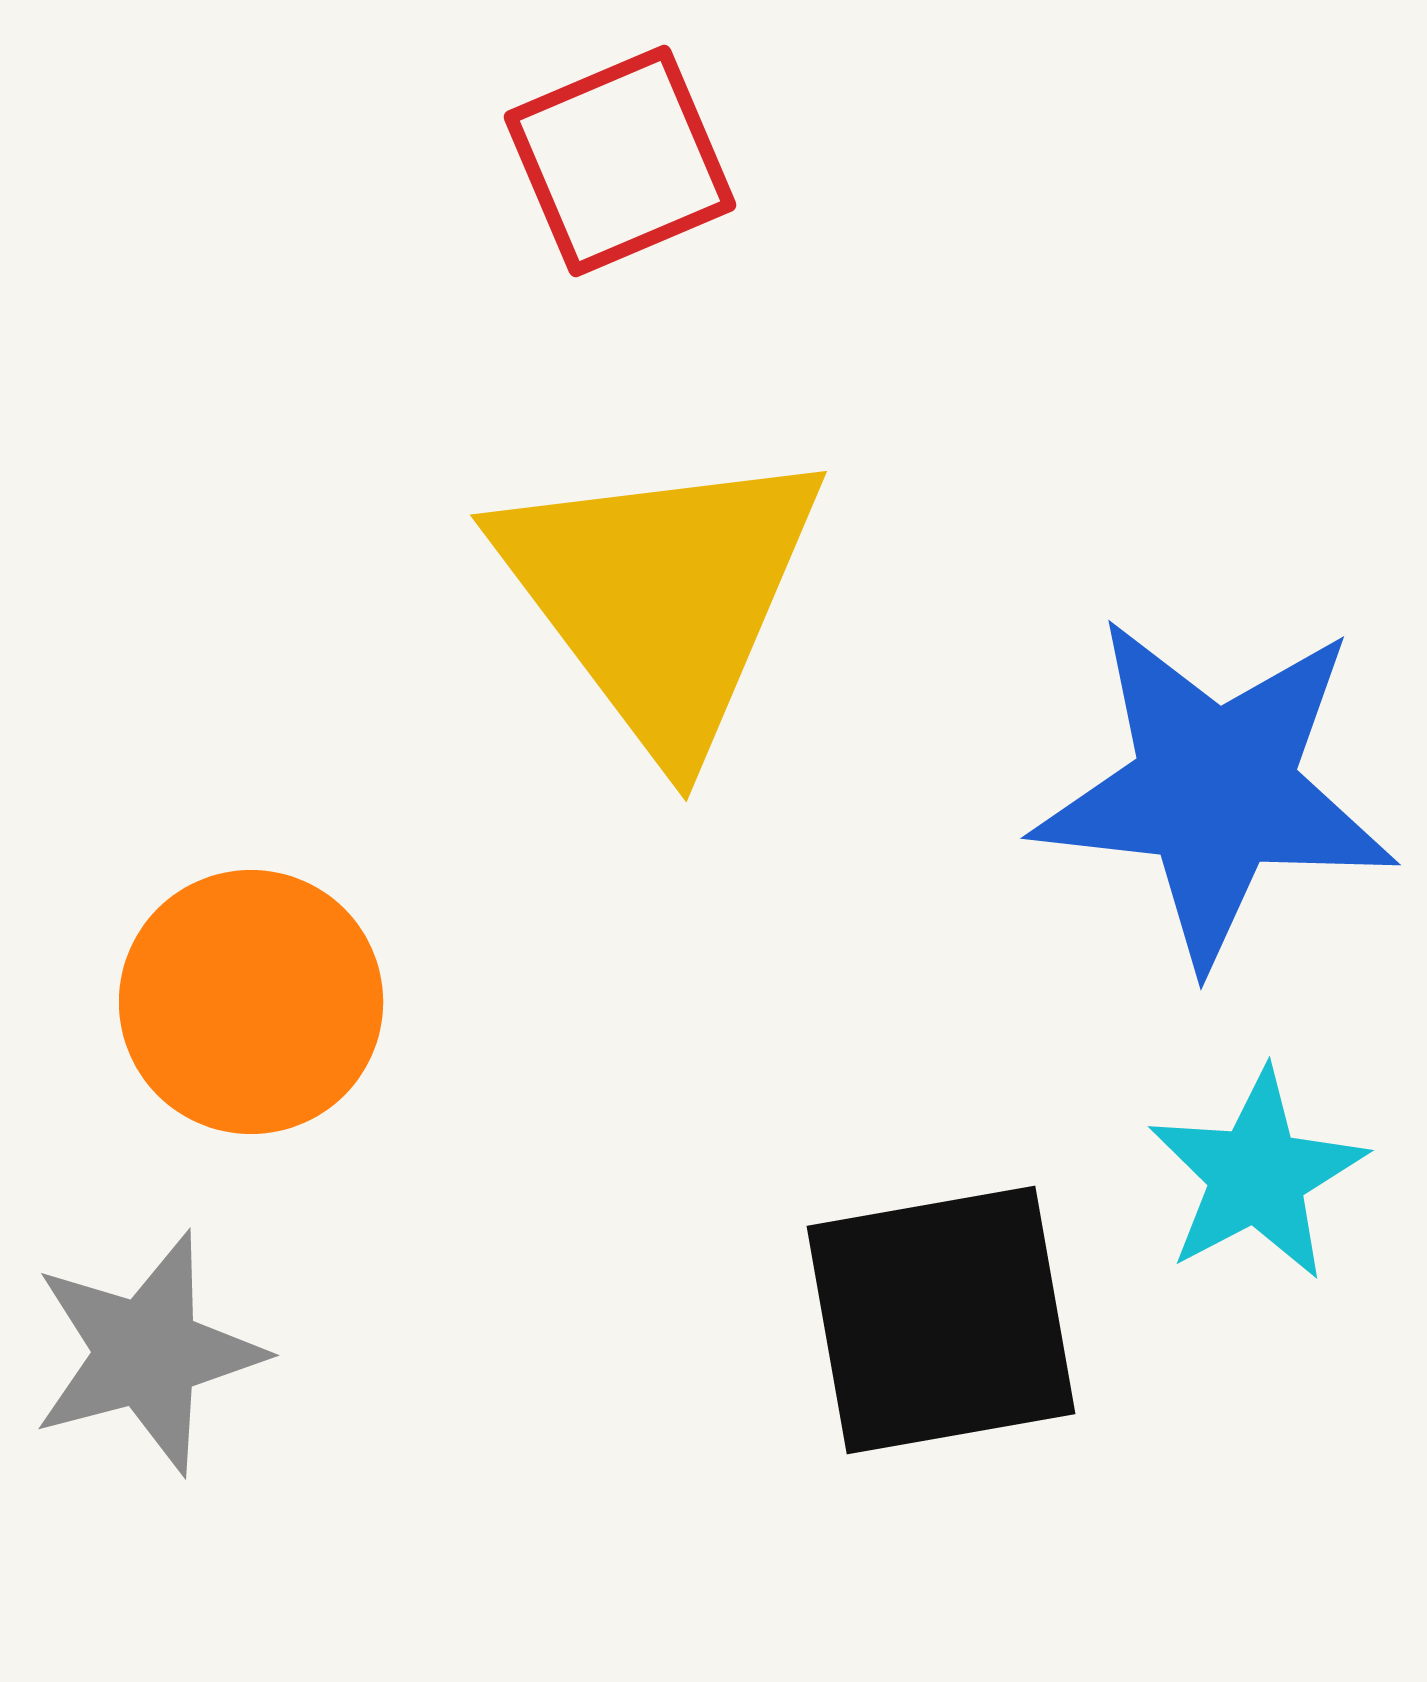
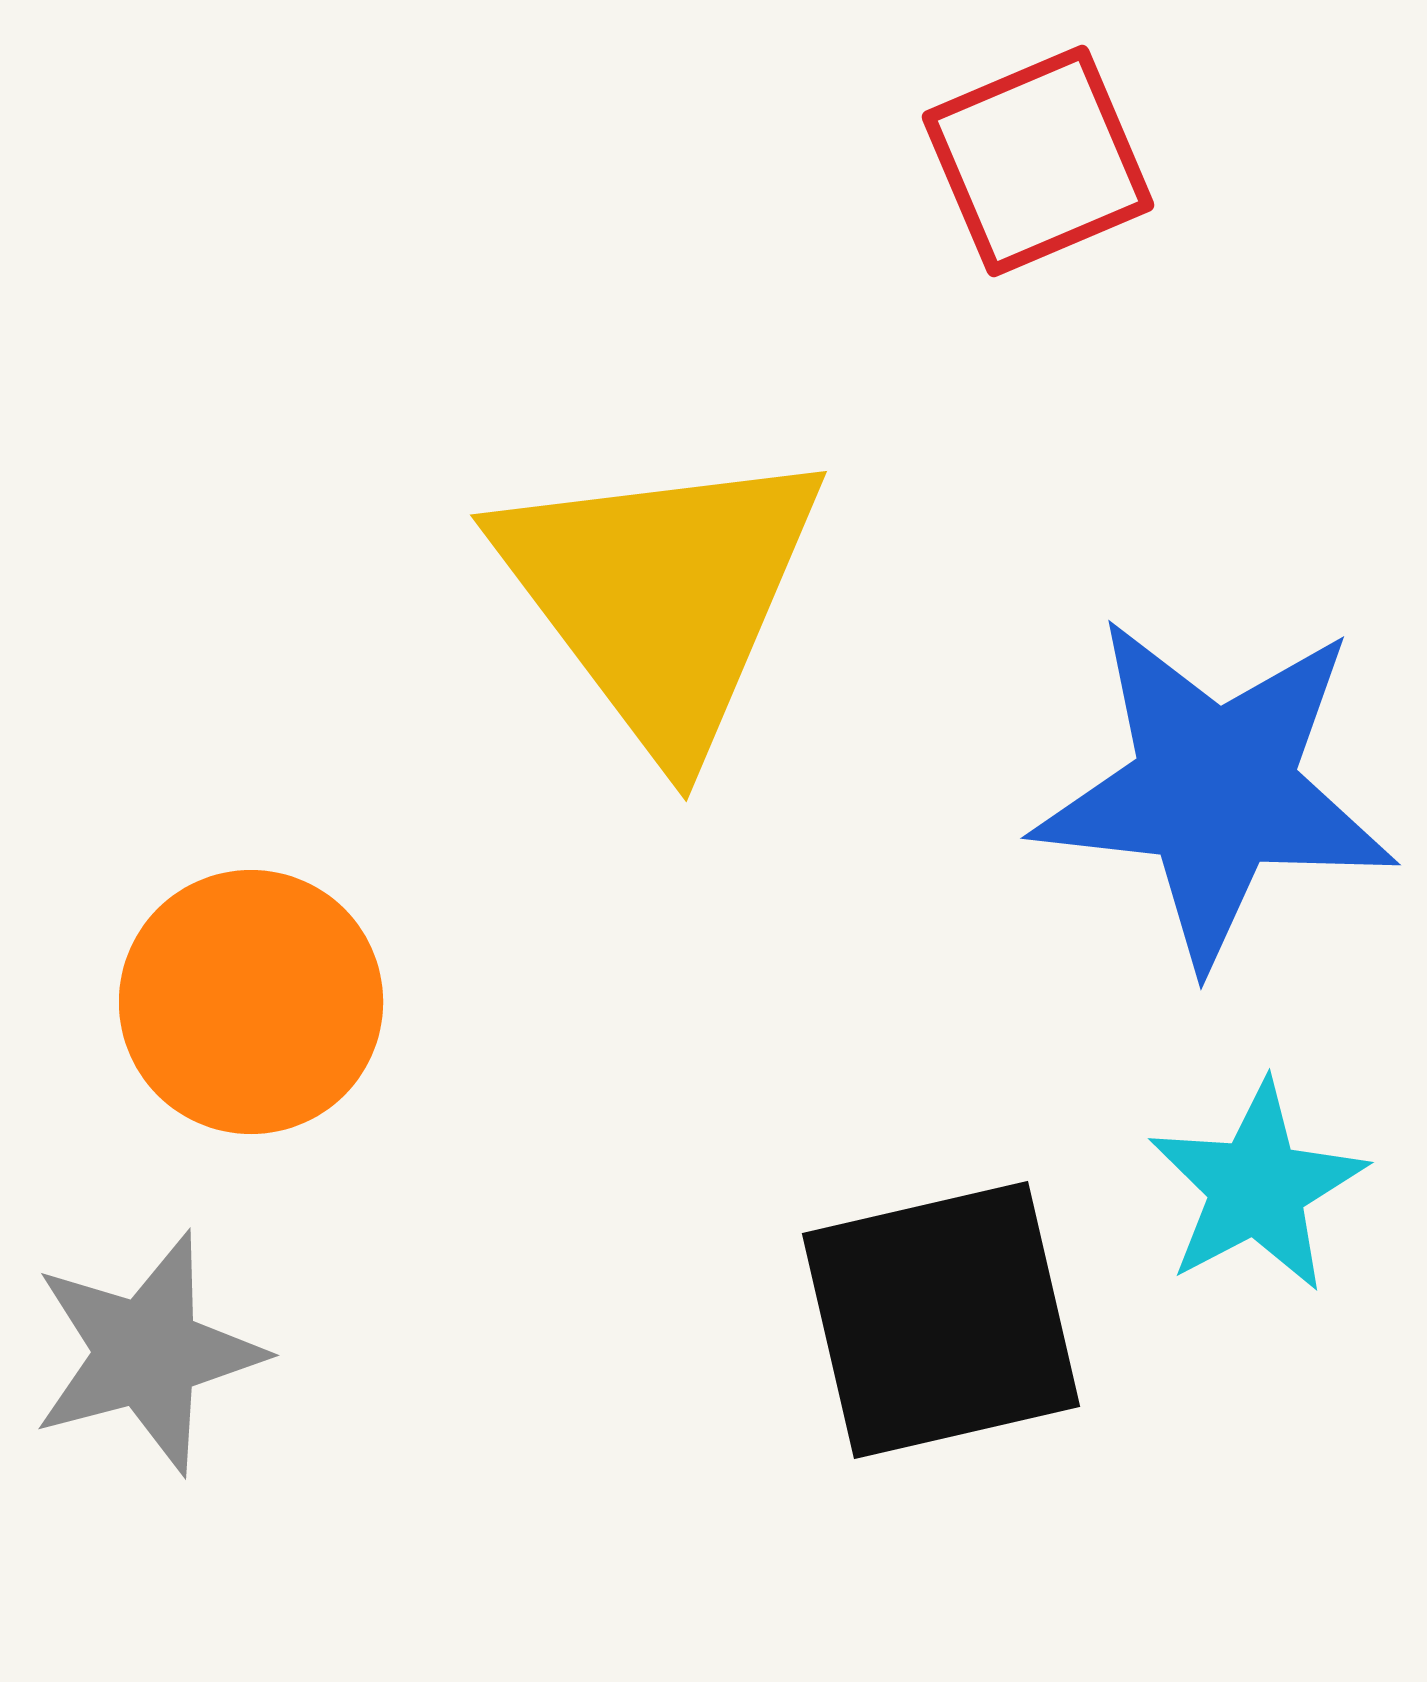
red square: moved 418 px right
cyan star: moved 12 px down
black square: rotated 3 degrees counterclockwise
